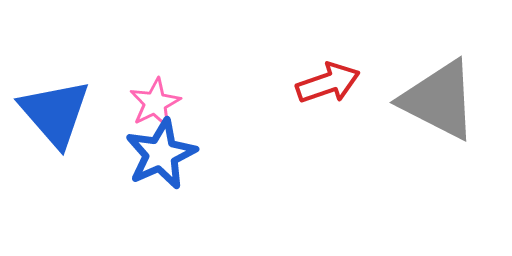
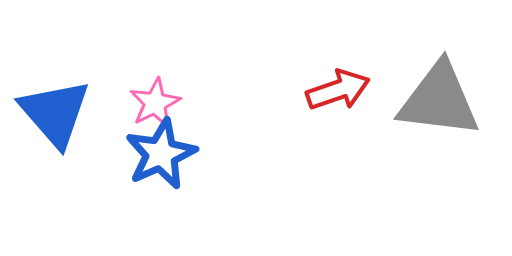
red arrow: moved 10 px right, 7 px down
gray triangle: rotated 20 degrees counterclockwise
